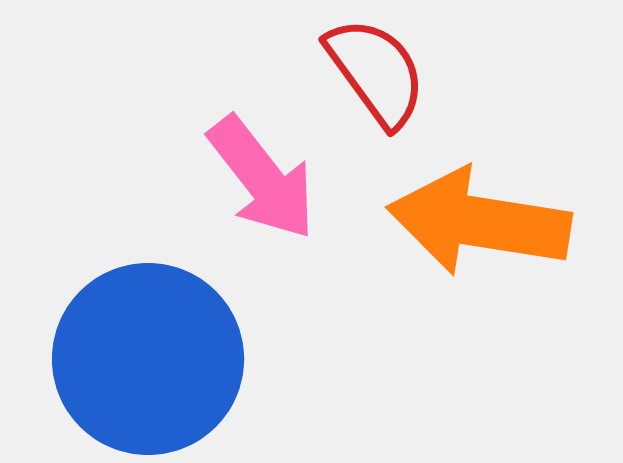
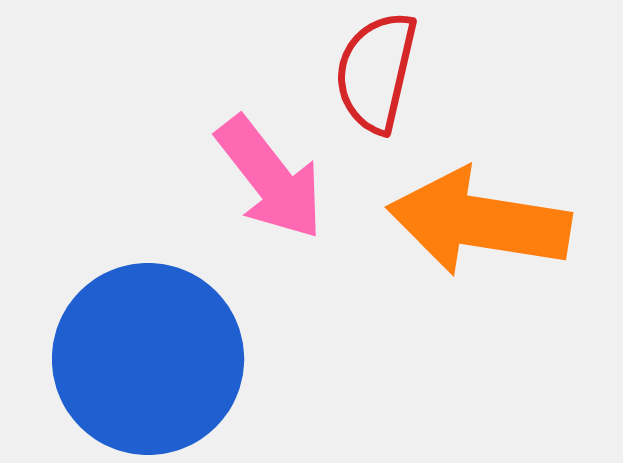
red semicircle: rotated 131 degrees counterclockwise
pink arrow: moved 8 px right
